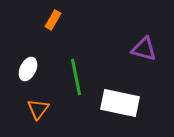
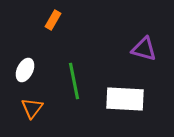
white ellipse: moved 3 px left, 1 px down
green line: moved 2 px left, 4 px down
white rectangle: moved 5 px right, 4 px up; rotated 9 degrees counterclockwise
orange triangle: moved 6 px left, 1 px up
